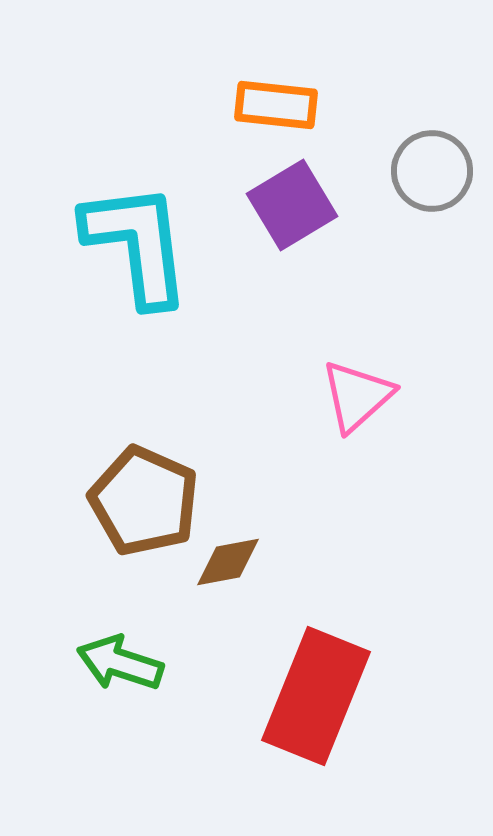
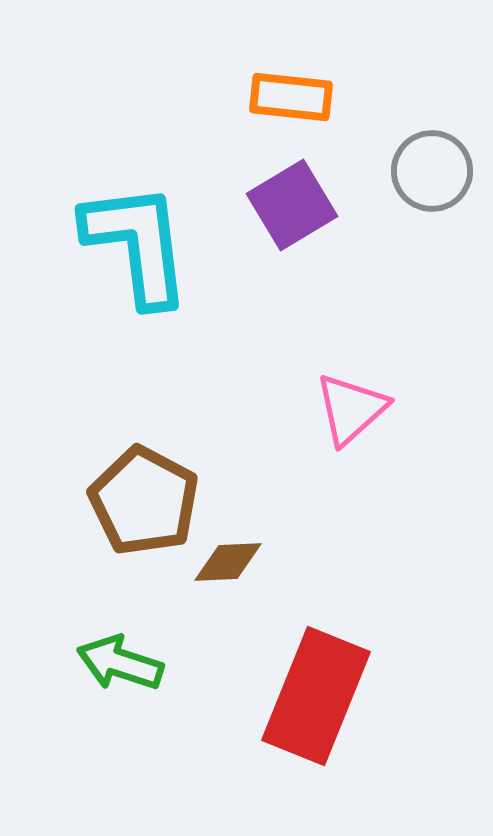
orange rectangle: moved 15 px right, 8 px up
pink triangle: moved 6 px left, 13 px down
brown pentagon: rotated 4 degrees clockwise
brown diamond: rotated 8 degrees clockwise
